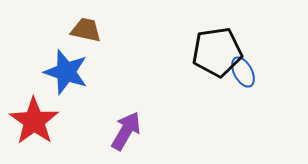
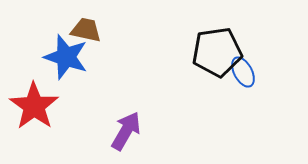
blue star: moved 15 px up
red star: moved 15 px up
